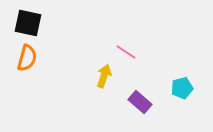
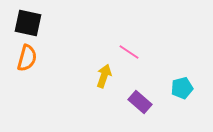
pink line: moved 3 px right
